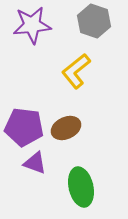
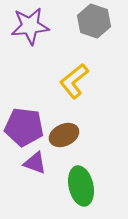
purple star: moved 2 px left, 1 px down
yellow L-shape: moved 2 px left, 10 px down
brown ellipse: moved 2 px left, 7 px down
green ellipse: moved 1 px up
